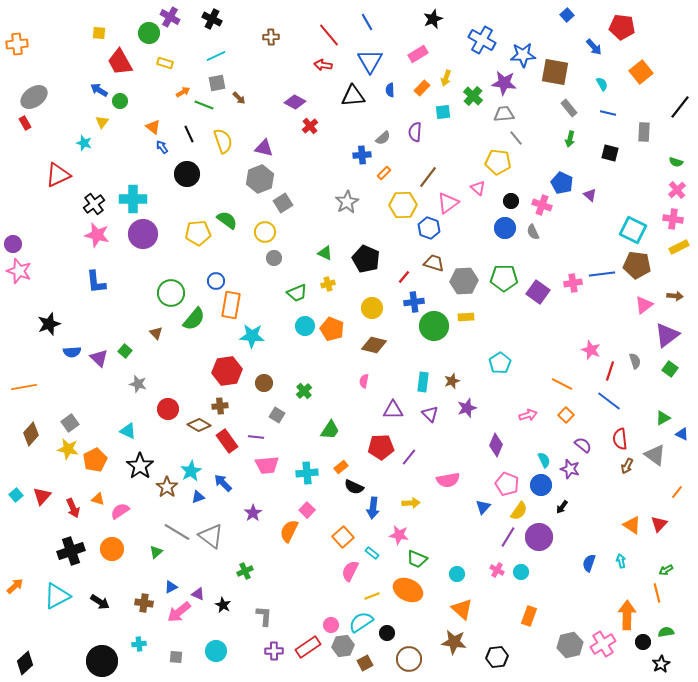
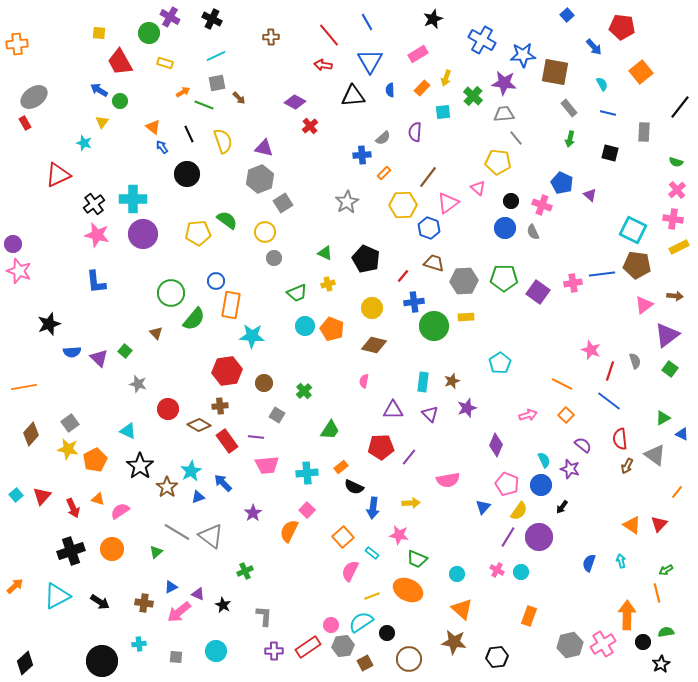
red line at (404, 277): moved 1 px left, 1 px up
